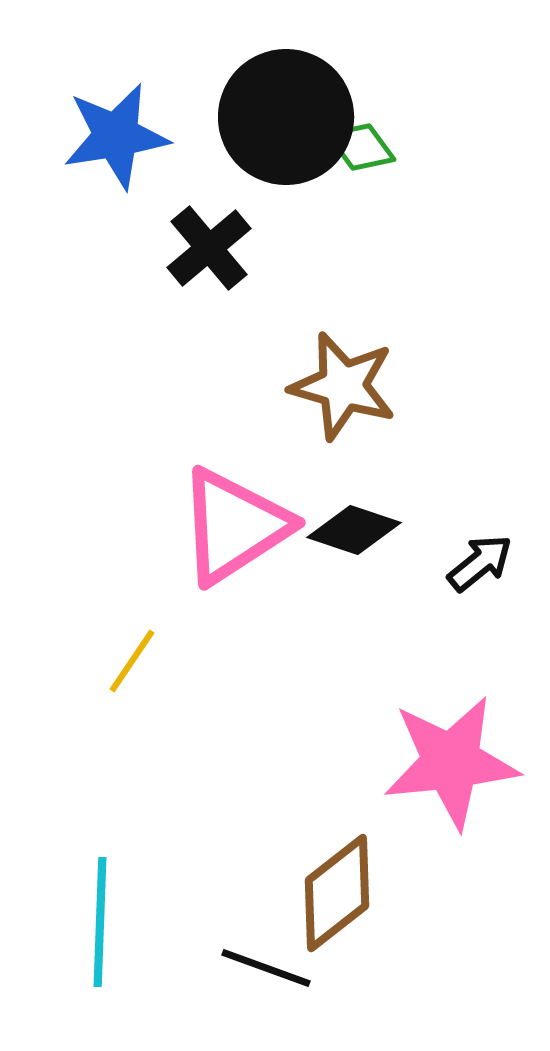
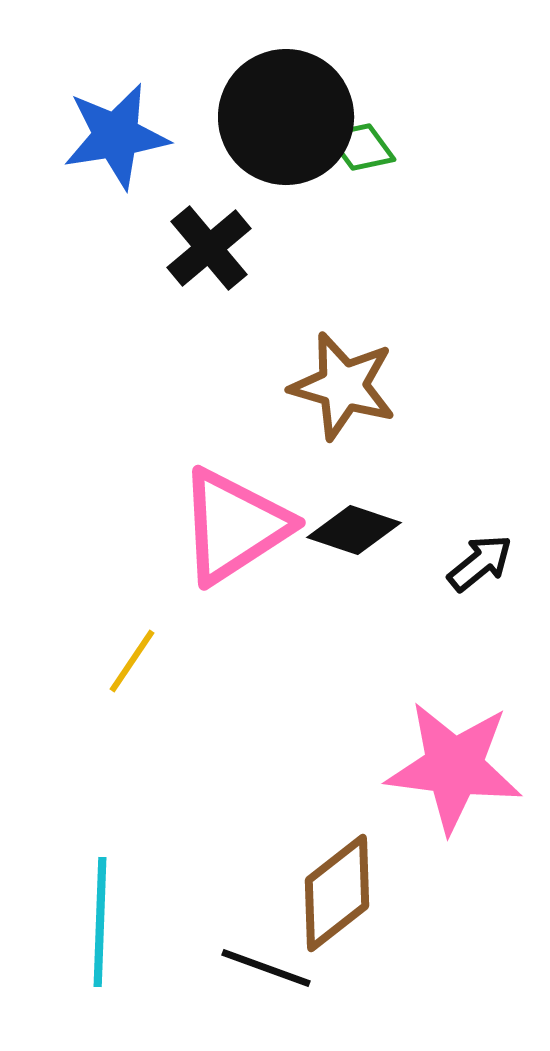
pink star: moved 3 px right, 5 px down; rotated 13 degrees clockwise
